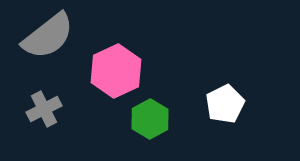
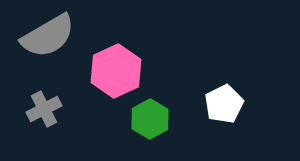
gray semicircle: rotated 8 degrees clockwise
white pentagon: moved 1 px left
